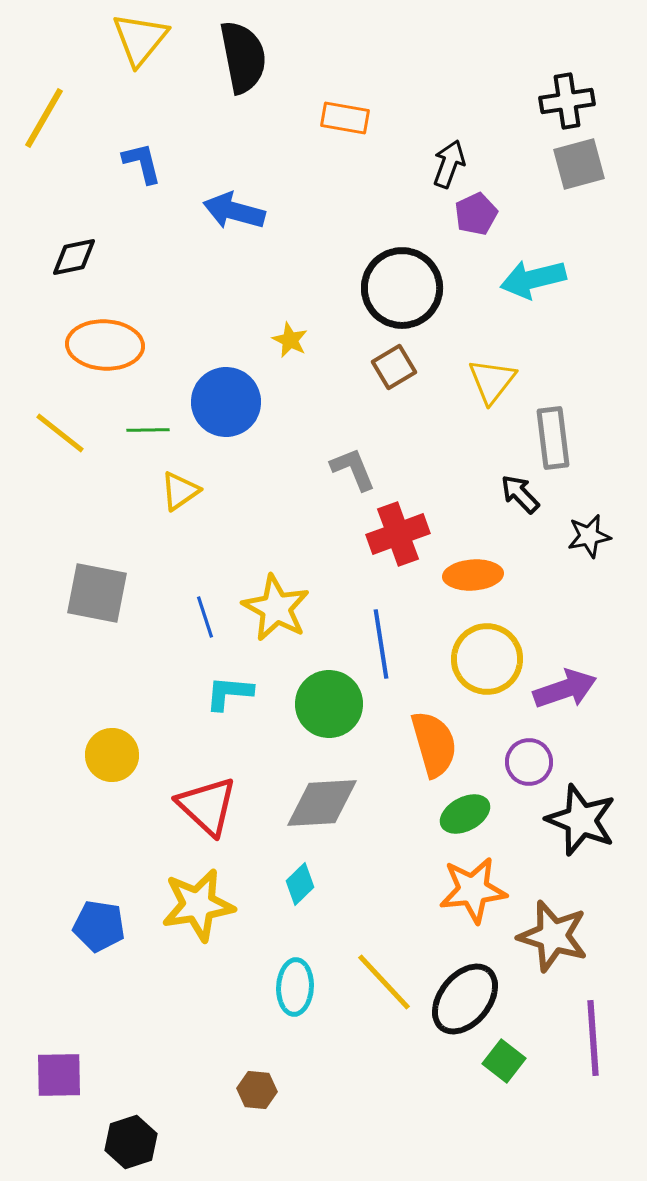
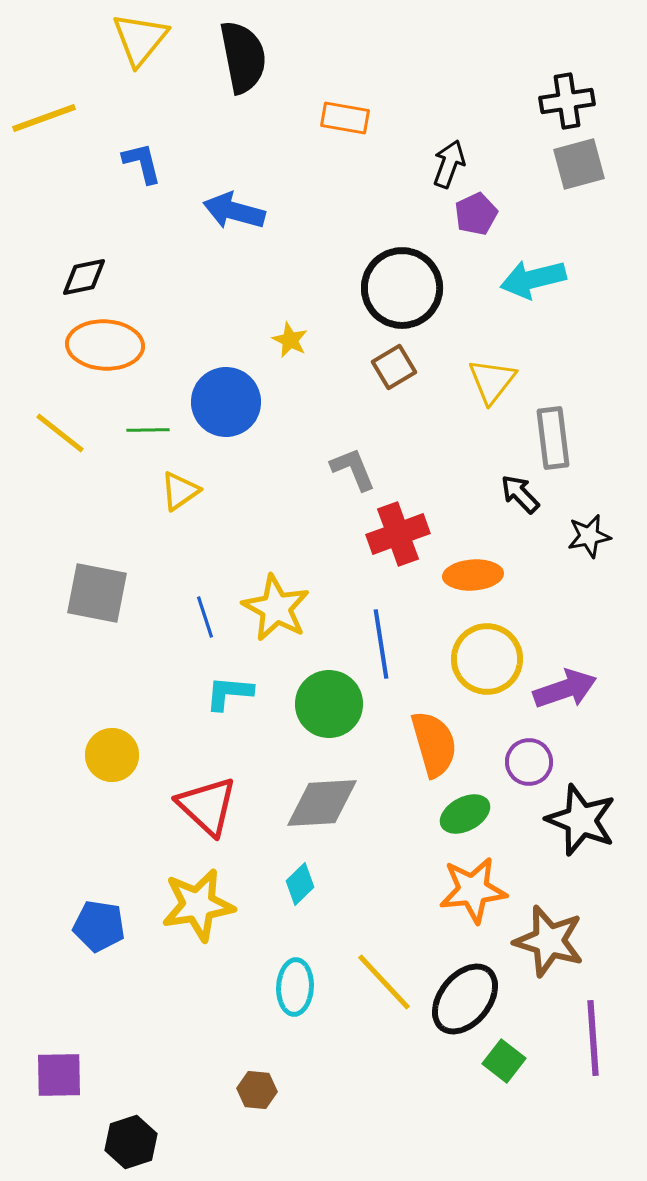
yellow line at (44, 118): rotated 40 degrees clockwise
black diamond at (74, 257): moved 10 px right, 20 px down
brown star at (553, 936): moved 4 px left, 5 px down
